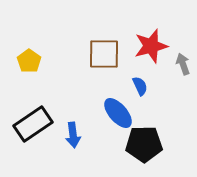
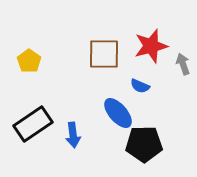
blue semicircle: rotated 138 degrees clockwise
